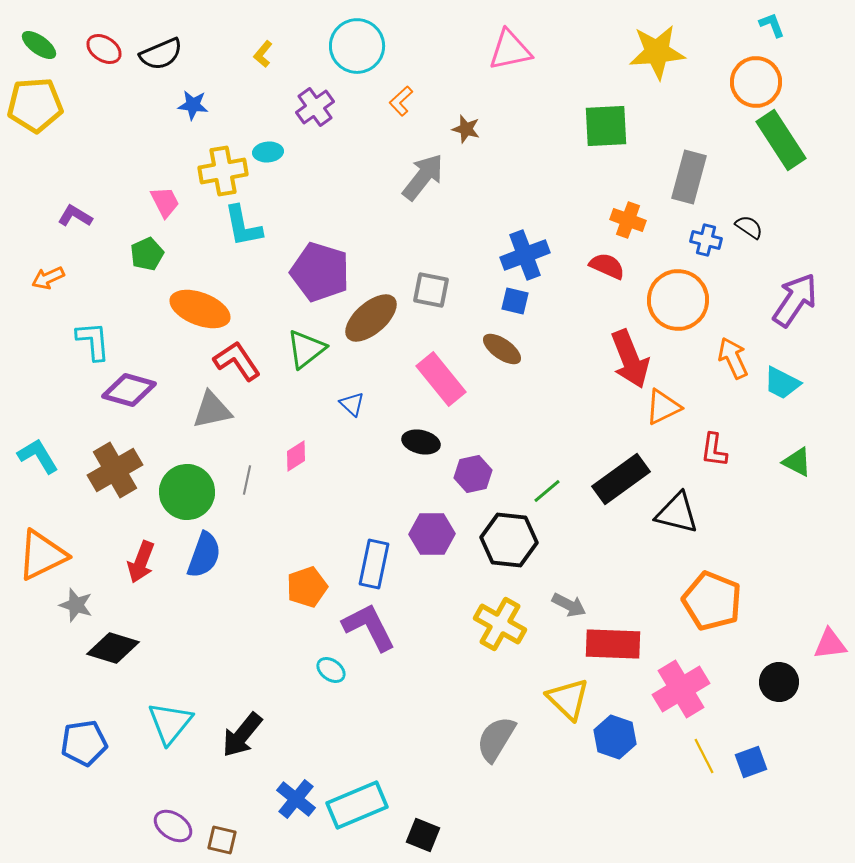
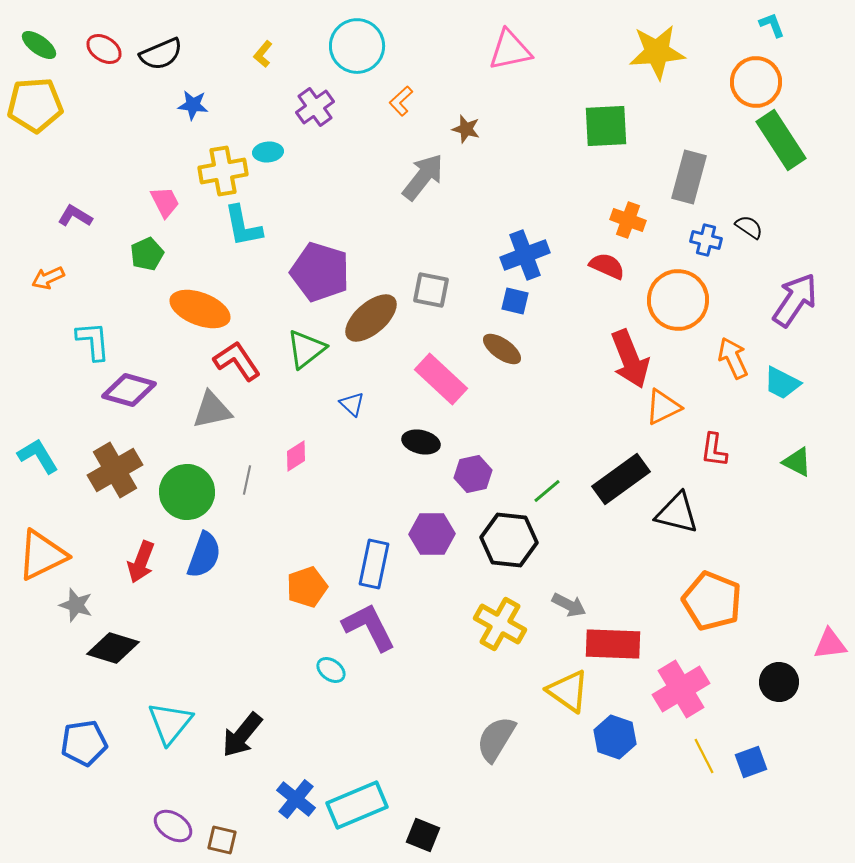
pink rectangle at (441, 379): rotated 8 degrees counterclockwise
yellow triangle at (568, 699): moved 8 px up; rotated 9 degrees counterclockwise
